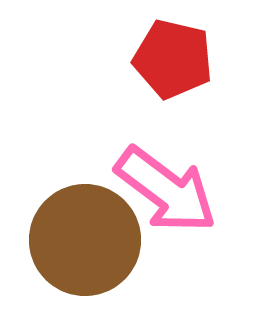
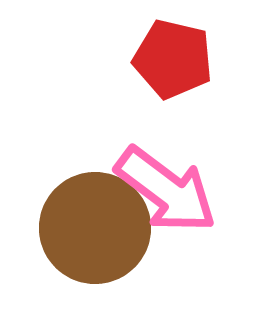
brown circle: moved 10 px right, 12 px up
